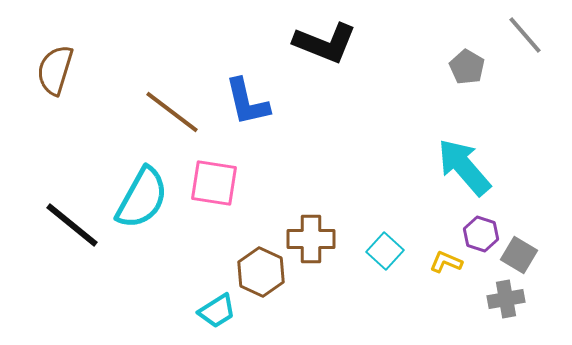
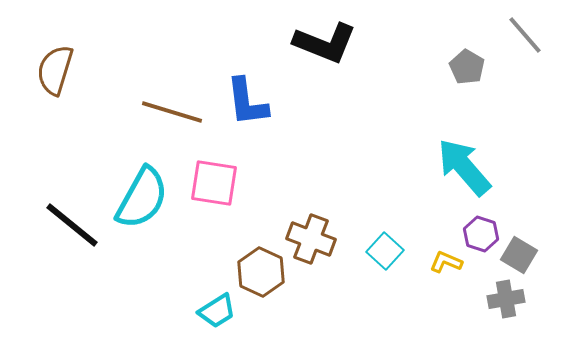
blue L-shape: rotated 6 degrees clockwise
brown line: rotated 20 degrees counterclockwise
brown cross: rotated 21 degrees clockwise
